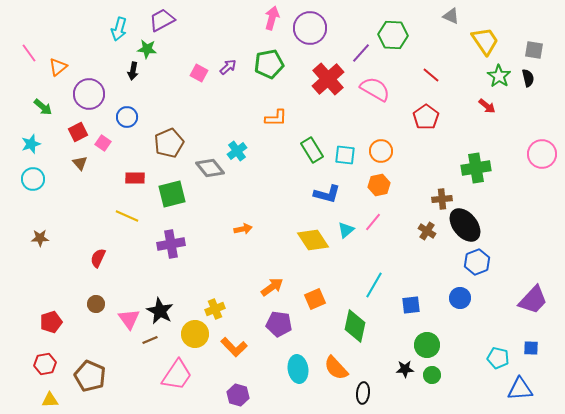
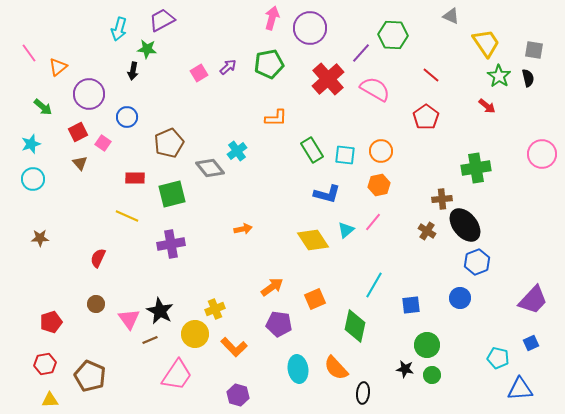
yellow trapezoid at (485, 41): moved 1 px right, 2 px down
pink square at (199, 73): rotated 30 degrees clockwise
blue square at (531, 348): moved 5 px up; rotated 28 degrees counterclockwise
black star at (405, 369): rotated 12 degrees clockwise
